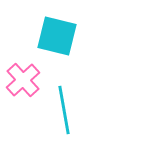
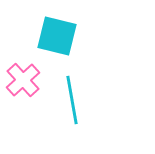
cyan line: moved 8 px right, 10 px up
